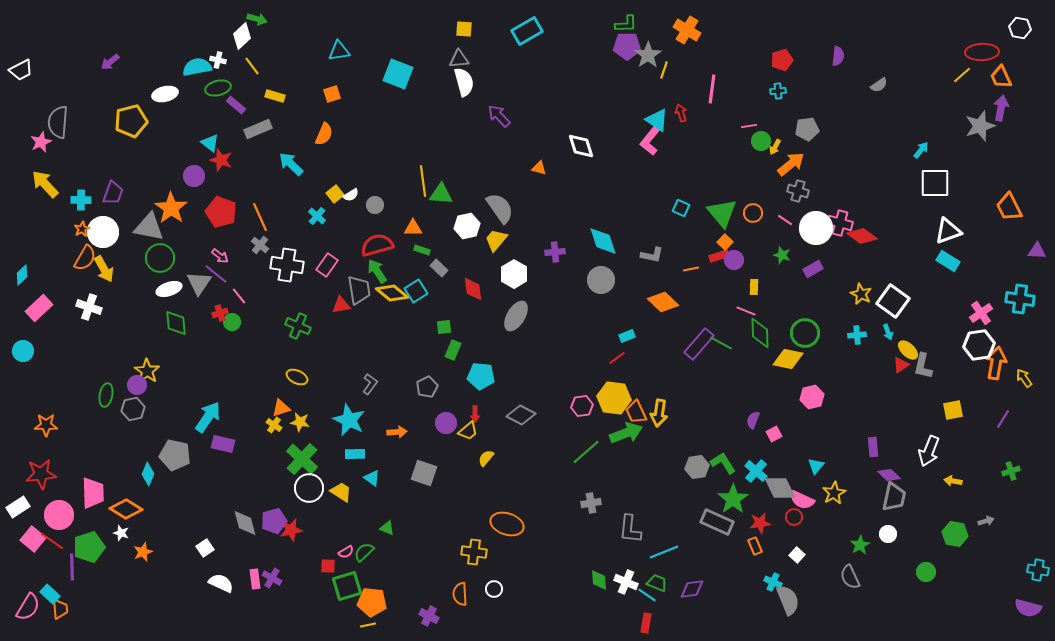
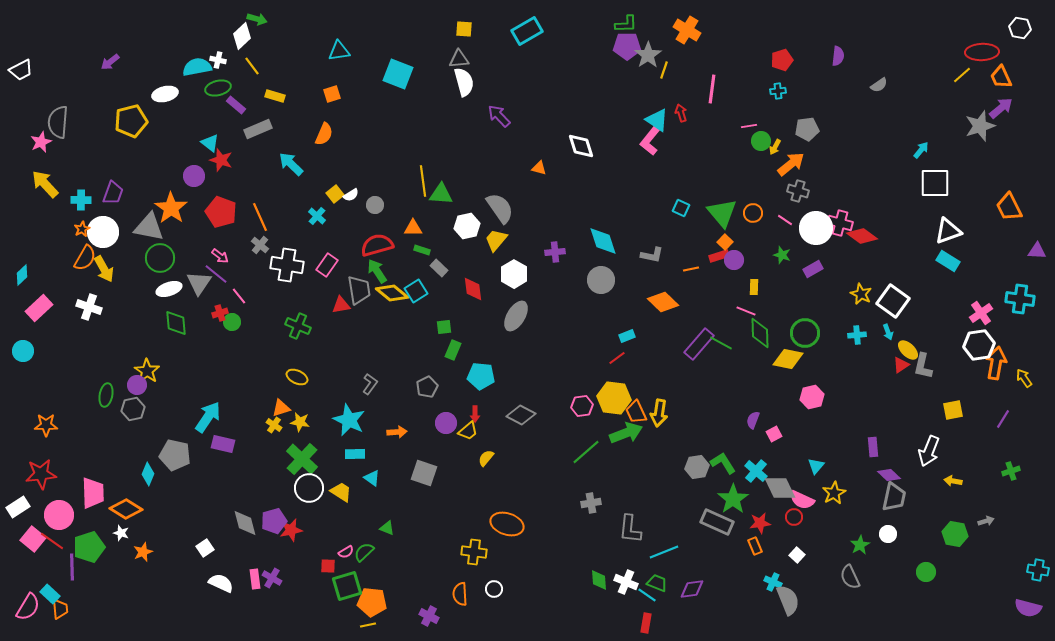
purple arrow at (1001, 108): rotated 40 degrees clockwise
